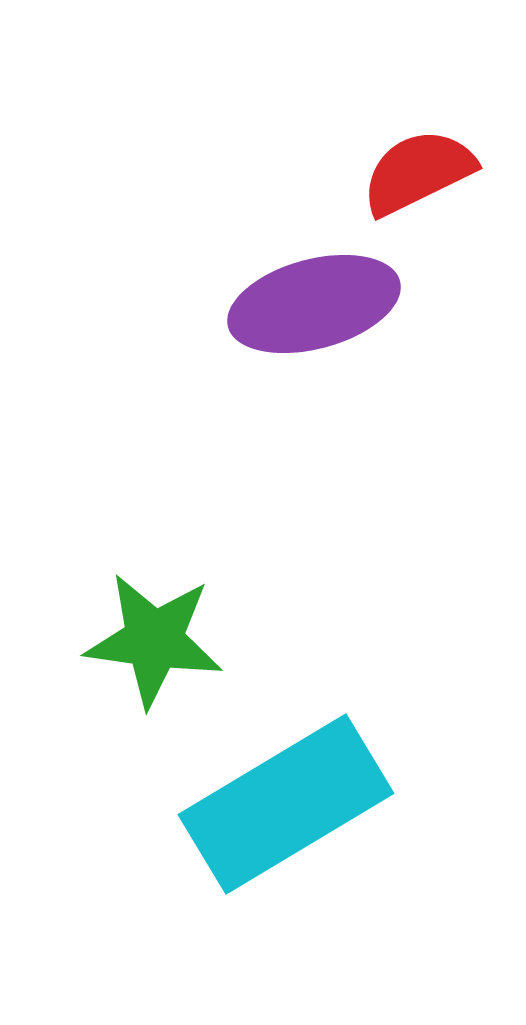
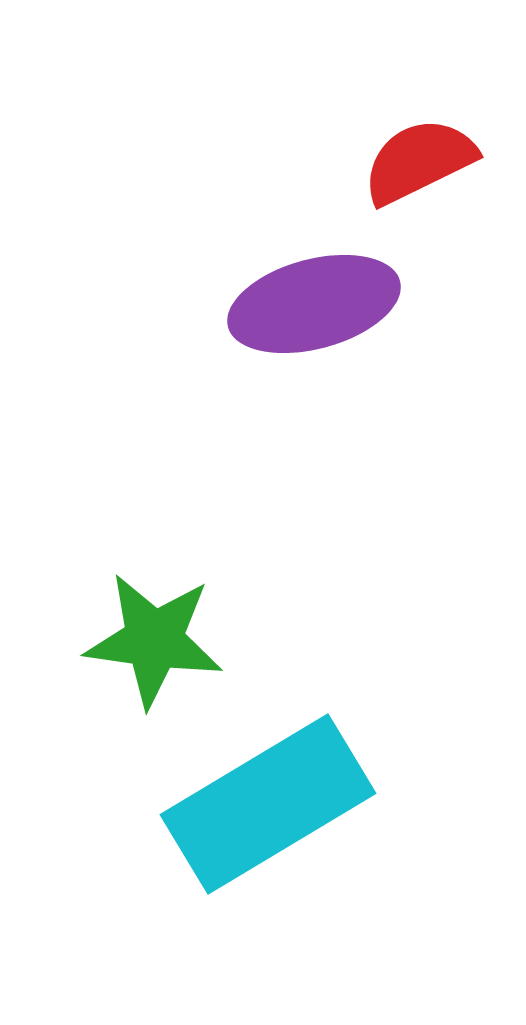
red semicircle: moved 1 px right, 11 px up
cyan rectangle: moved 18 px left
